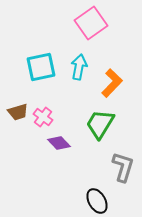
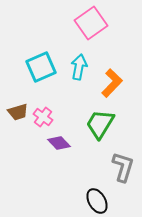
cyan square: rotated 12 degrees counterclockwise
